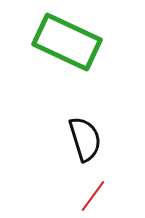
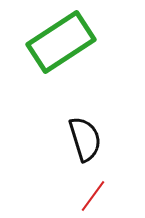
green rectangle: moved 6 px left; rotated 58 degrees counterclockwise
